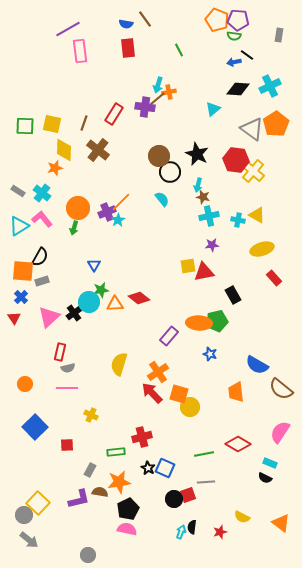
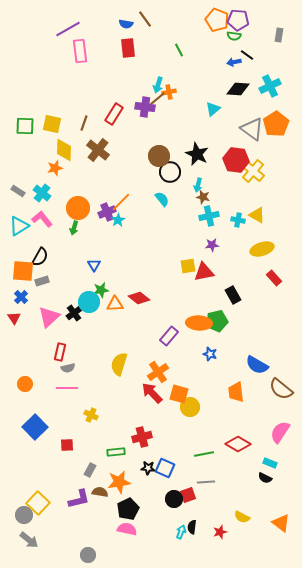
black star at (148, 468): rotated 24 degrees counterclockwise
